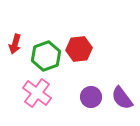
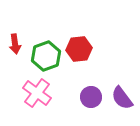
red arrow: rotated 24 degrees counterclockwise
